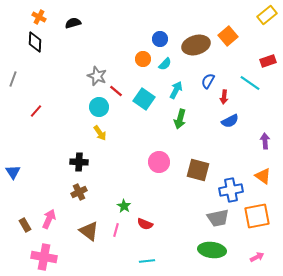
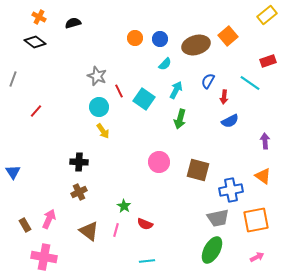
black diamond at (35, 42): rotated 55 degrees counterclockwise
orange circle at (143, 59): moved 8 px left, 21 px up
red line at (116, 91): moved 3 px right; rotated 24 degrees clockwise
yellow arrow at (100, 133): moved 3 px right, 2 px up
orange square at (257, 216): moved 1 px left, 4 px down
green ellipse at (212, 250): rotated 68 degrees counterclockwise
